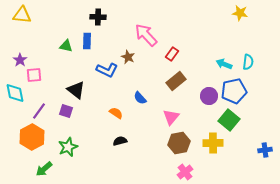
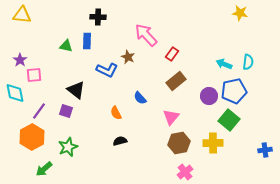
orange semicircle: rotated 152 degrees counterclockwise
